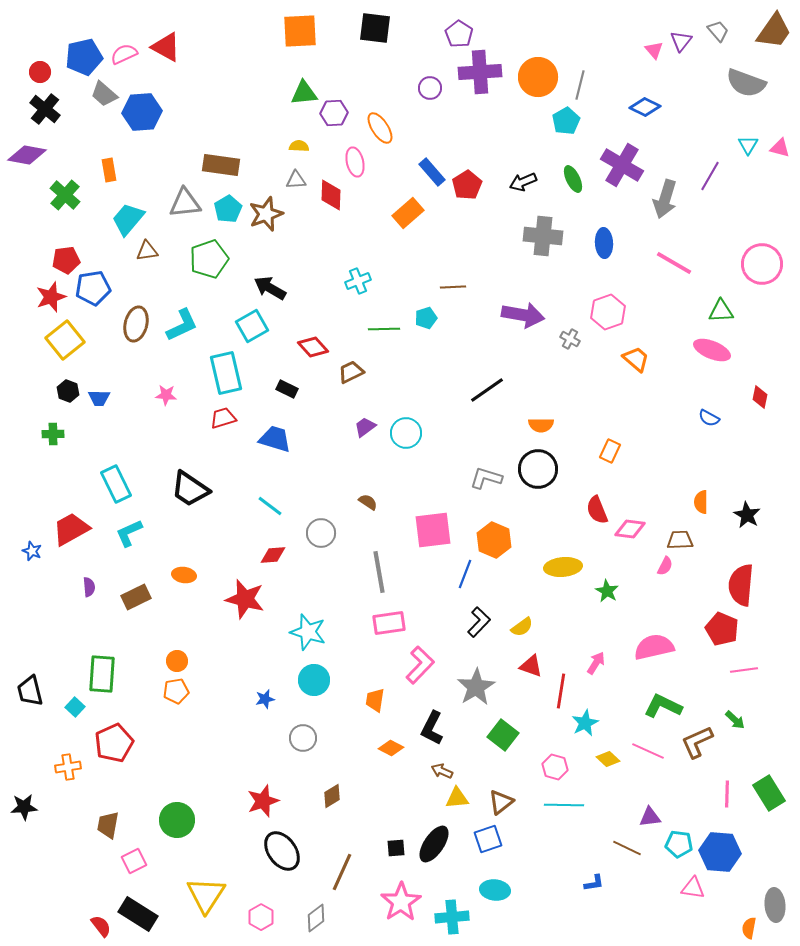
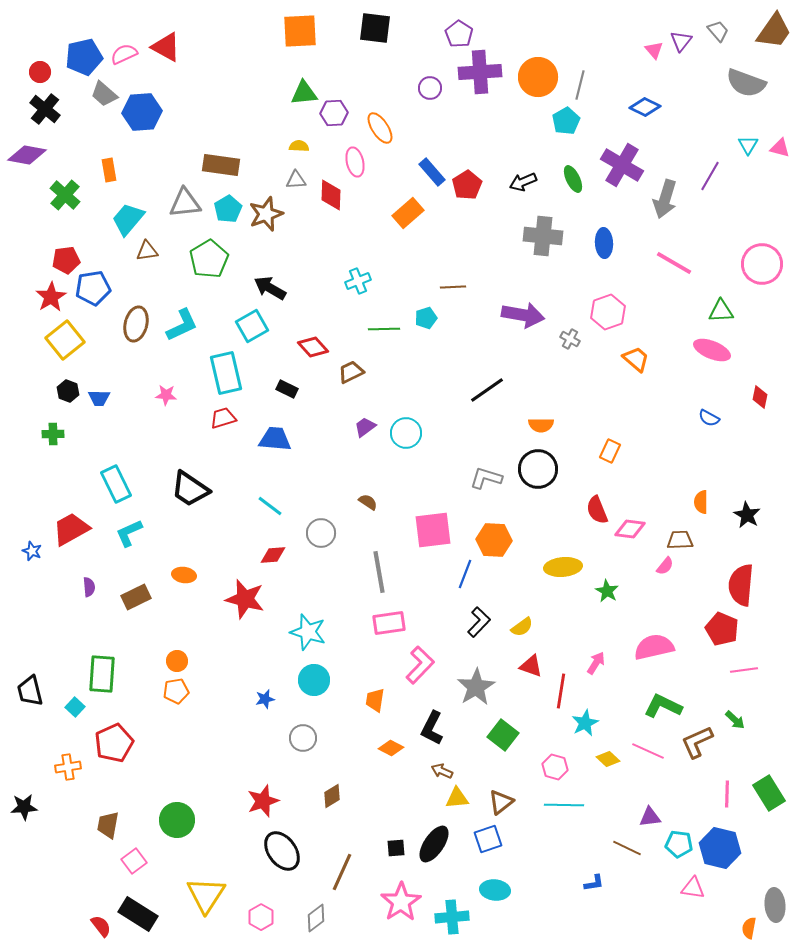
green pentagon at (209, 259): rotated 12 degrees counterclockwise
red star at (51, 297): rotated 12 degrees counterclockwise
blue trapezoid at (275, 439): rotated 12 degrees counterclockwise
orange hexagon at (494, 540): rotated 20 degrees counterclockwise
pink semicircle at (665, 566): rotated 12 degrees clockwise
blue hexagon at (720, 852): moved 4 px up; rotated 9 degrees clockwise
pink square at (134, 861): rotated 10 degrees counterclockwise
